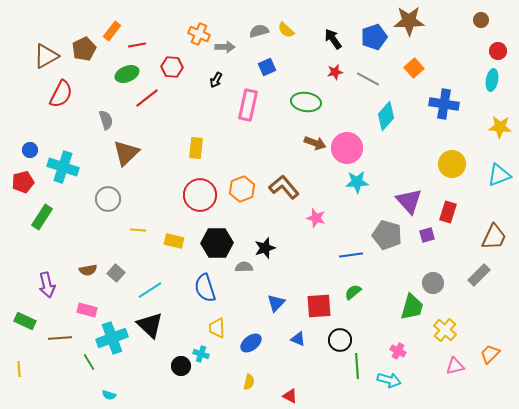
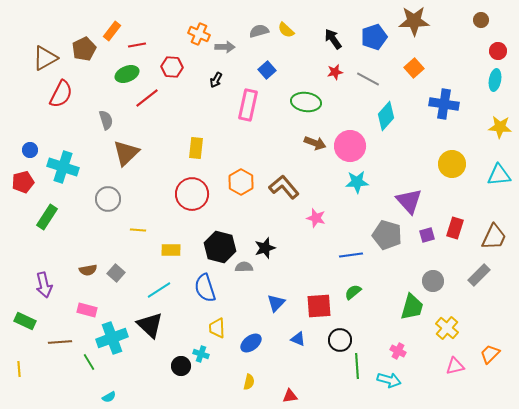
brown star at (409, 21): moved 5 px right
brown triangle at (46, 56): moved 1 px left, 2 px down
blue square at (267, 67): moved 3 px down; rotated 18 degrees counterclockwise
cyan ellipse at (492, 80): moved 3 px right
pink circle at (347, 148): moved 3 px right, 2 px up
cyan triangle at (499, 175): rotated 15 degrees clockwise
orange hexagon at (242, 189): moved 1 px left, 7 px up; rotated 10 degrees counterclockwise
red circle at (200, 195): moved 8 px left, 1 px up
red rectangle at (448, 212): moved 7 px right, 16 px down
green rectangle at (42, 217): moved 5 px right
yellow rectangle at (174, 241): moved 3 px left, 9 px down; rotated 12 degrees counterclockwise
black hexagon at (217, 243): moved 3 px right, 4 px down; rotated 16 degrees clockwise
gray circle at (433, 283): moved 2 px up
purple arrow at (47, 285): moved 3 px left
cyan line at (150, 290): moved 9 px right
yellow cross at (445, 330): moved 2 px right, 2 px up
brown line at (60, 338): moved 4 px down
cyan semicircle at (109, 395): moved 2 px down; rotated 48 degrees counterclockwise
red triangle at (290, 396): rotated 35 degrees counterclockwise
